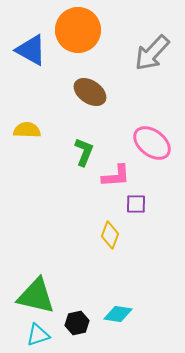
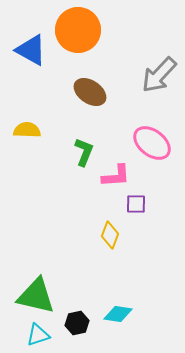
gray arrow: moved 7 px right, 22 px down
